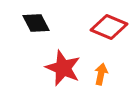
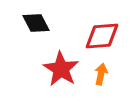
red diamond: moved 7 px left, 9 px down; rotated 27 degrees counterclockwise
red star: moved 2 px left, 1 px down; rotated 9 degrees clockwise
